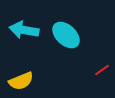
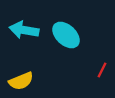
red line: rotated 28 degrees counterclockwise
